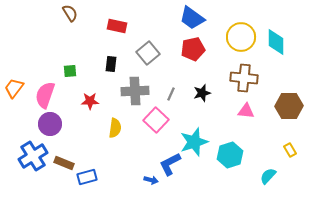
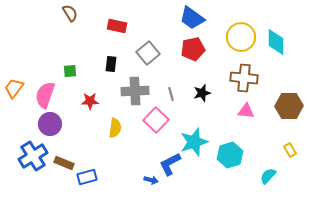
gray line: rotated 40 degrees counterclockwise
